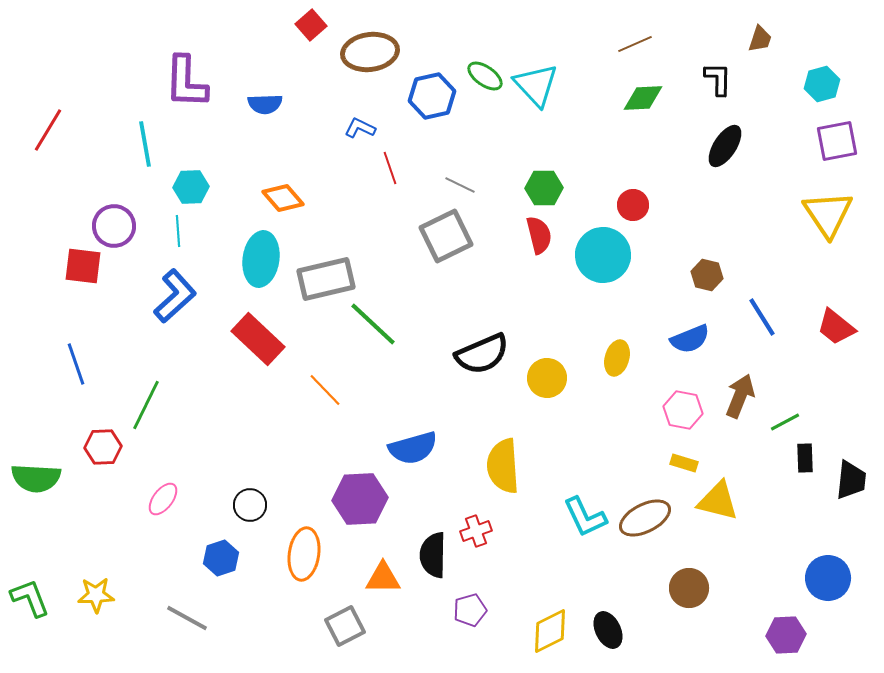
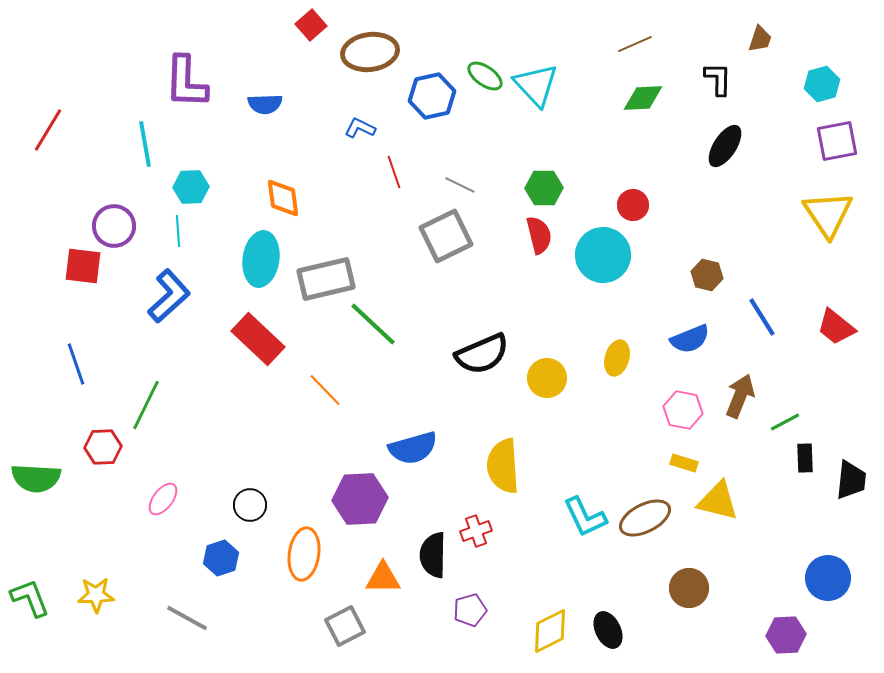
red line at (390, 168): moved 4 px right, 4 px down
orange diamond at (283, 198): rotated 33 degrees clockwise
blue L-shape at (175, 296): moved 6 px left
